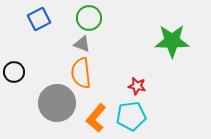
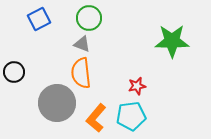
red star: rotated 24 degrees counterclockwise
